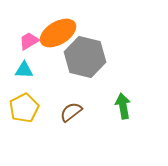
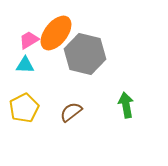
orange ellipse: moved 2 px left; rotated 21 degrees counterclockwise
pink trapezoid: moved 1 px up
gray hexagon: moved 3 px up
cyan triangle: moved 1 px right, 5 px up
green arrow: moved 3 px right, 1 px up
